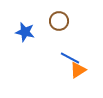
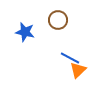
brown circle: moved 1 px left, 1 px up
orange triangle: rotated 12 degrees counterclockwise
